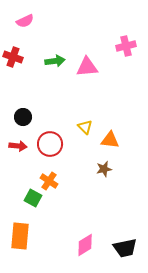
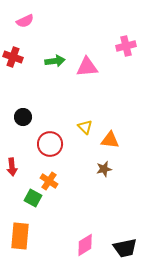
red arrow: moved 6 px left, 21 px down; rotated 78 degrees clockwise
